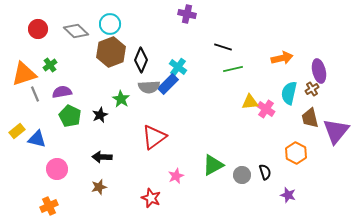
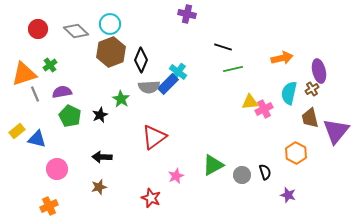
cyan cross: moved 5 px down
pink cross: moved 2 px left; rotated 30 degrees clockwise
